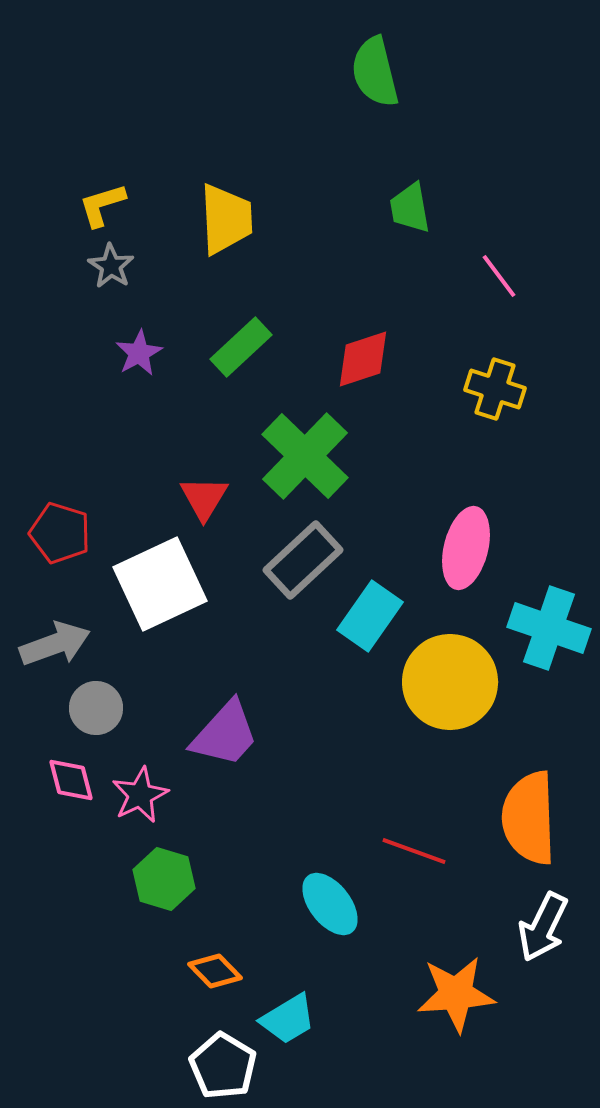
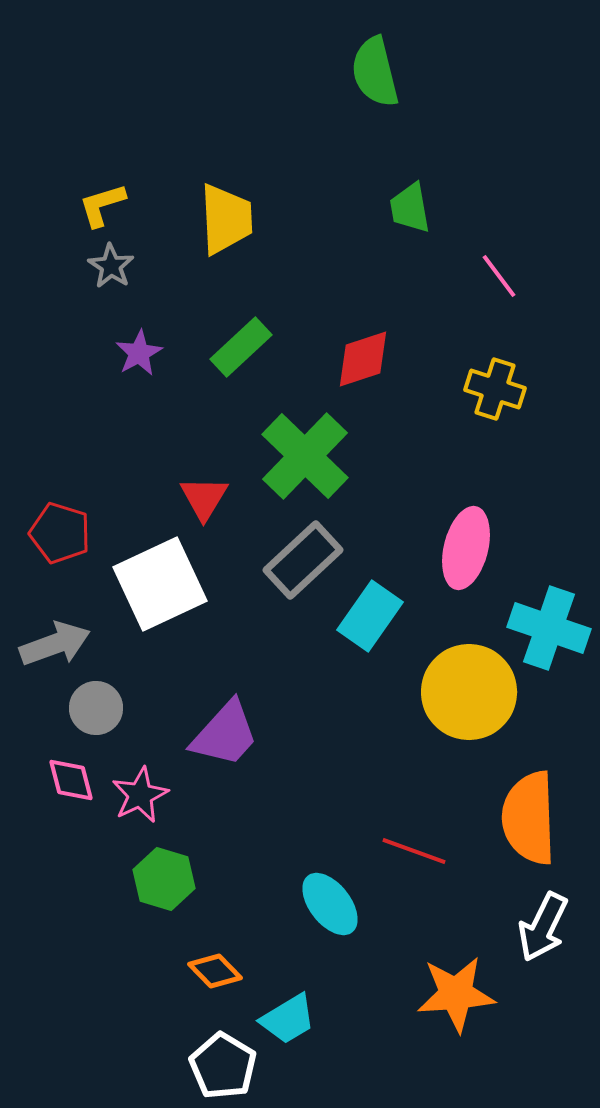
yellow circle: moved 19 px right, 10 px down
